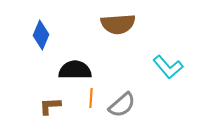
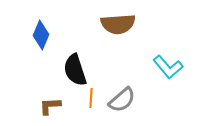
black semicircle: rotated 108 degrees counterclockwise
gray semicircle: moved 5 px up
